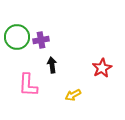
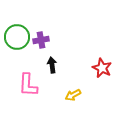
red star: rotated 18 degrees counterclockwise
